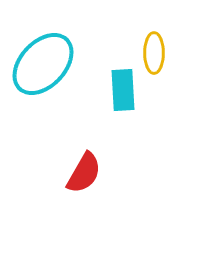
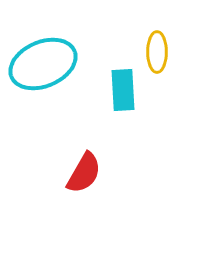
yellow ellipse: moved 3 px right, 1 px up
cyan ellipse: rotated 24 degrees clockwise
